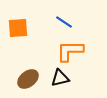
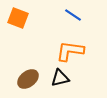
blue line: moved 9 px right, 7 px up
orange square: moved 10 px up; rotated 25 degrees clockwise
orange L-shape: rotated 8 degrees clockwise
